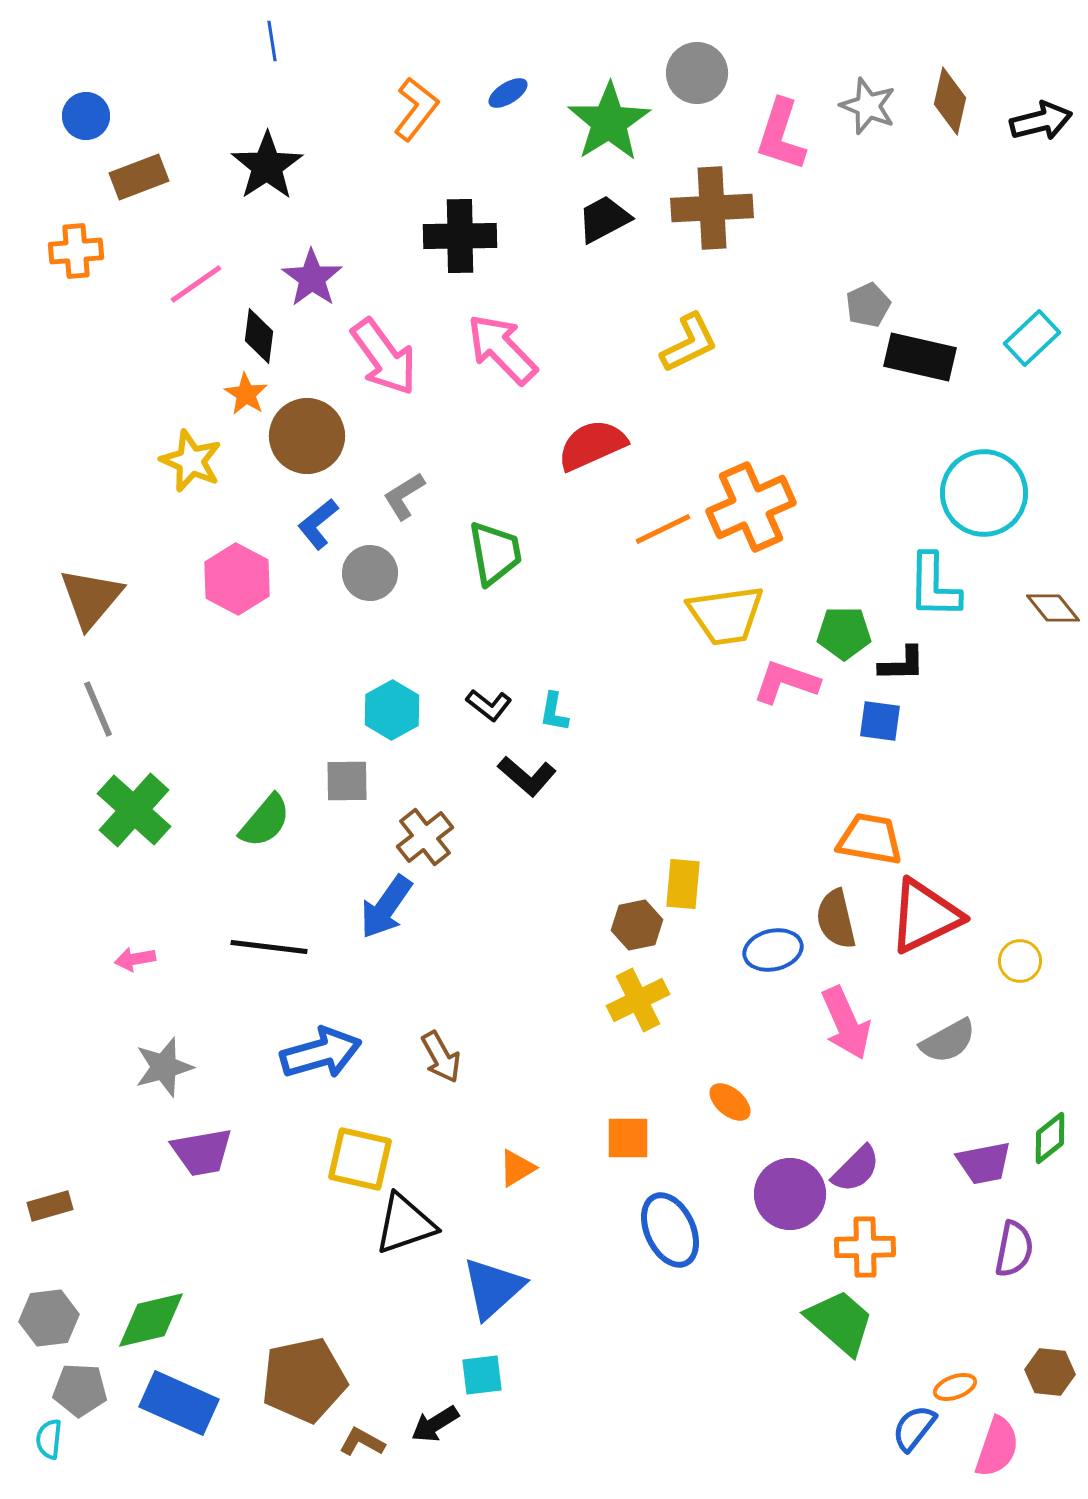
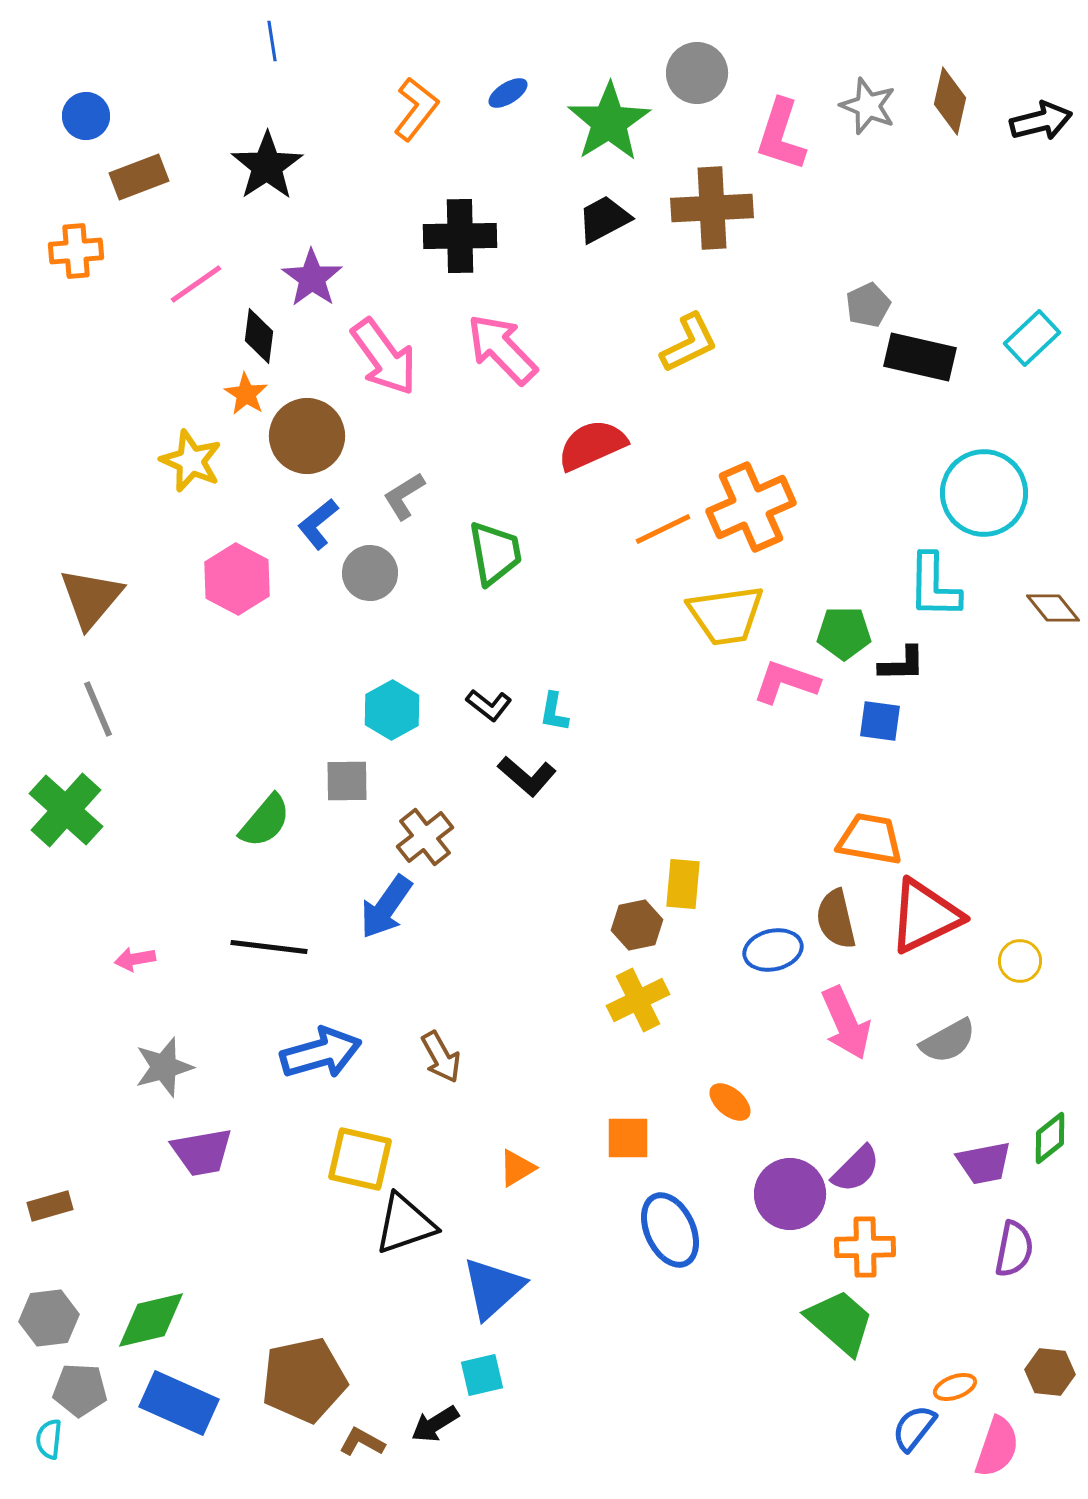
green cross at (134, 810): moved 68 px left
cyan square at (482, 1375): rotated 6 degrees counterclockwise
